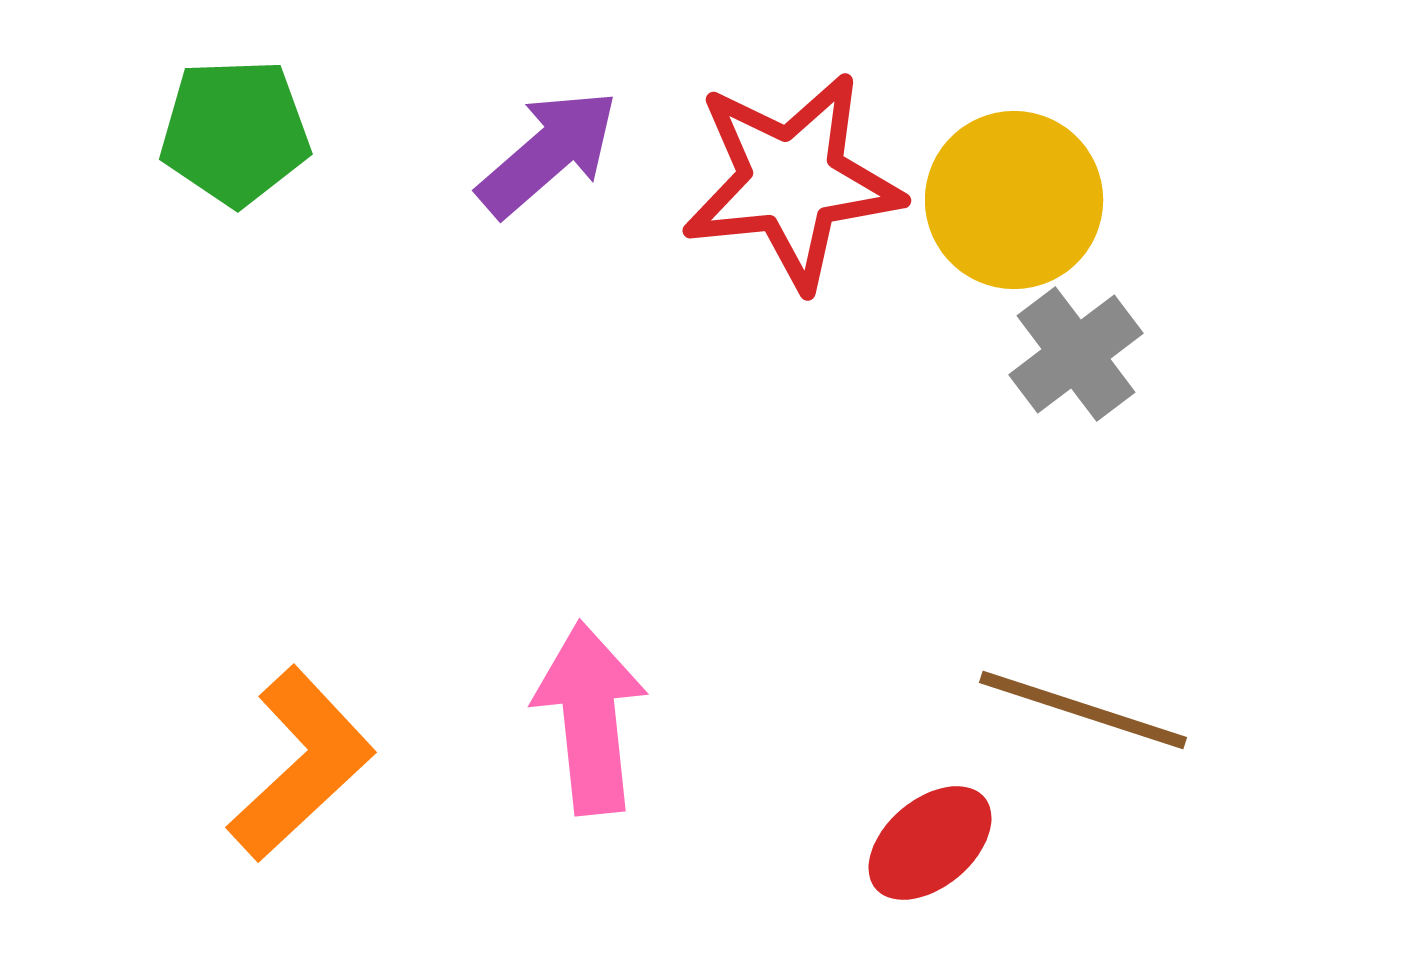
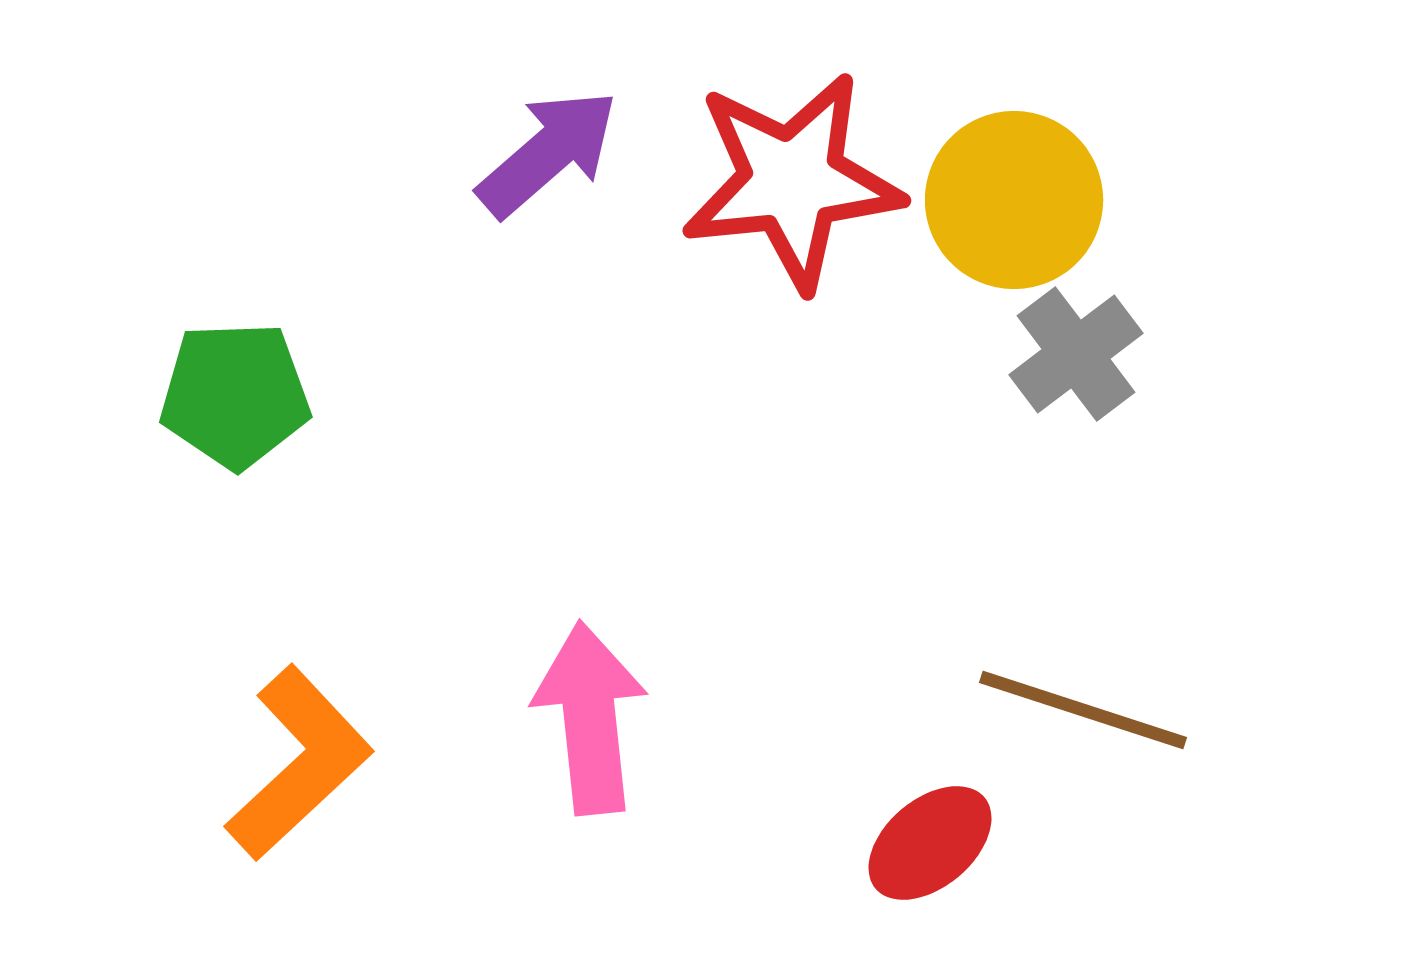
green pentagon: moved 263 px down
orange L-shape: moved 2 px left, 1 px up
